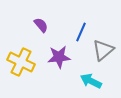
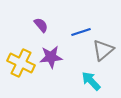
blue line: rotated 48 degrees clockwise
purple star: moved 8 px left
yellow cross: moved 1 px down
cyan arrow: rotated 20 degrees clockwise
